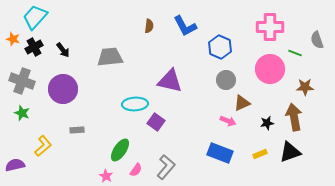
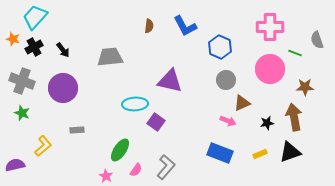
purple circle: moved 1 px up
